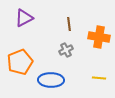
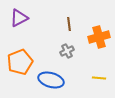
purple triangle: moved 5 px left
orange cross: rotated 25 degrees counterclockwise
gray cross: moved 1 px right, 1 px down
blue ellipse: rotated 15 degrees clockwise
